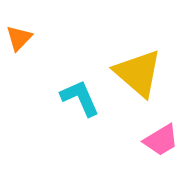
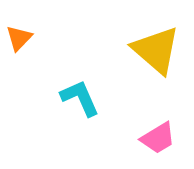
yellow triangle: moved 18 px right, 23 px up
pink trapezoid: moved 3 px left, 2 px up
